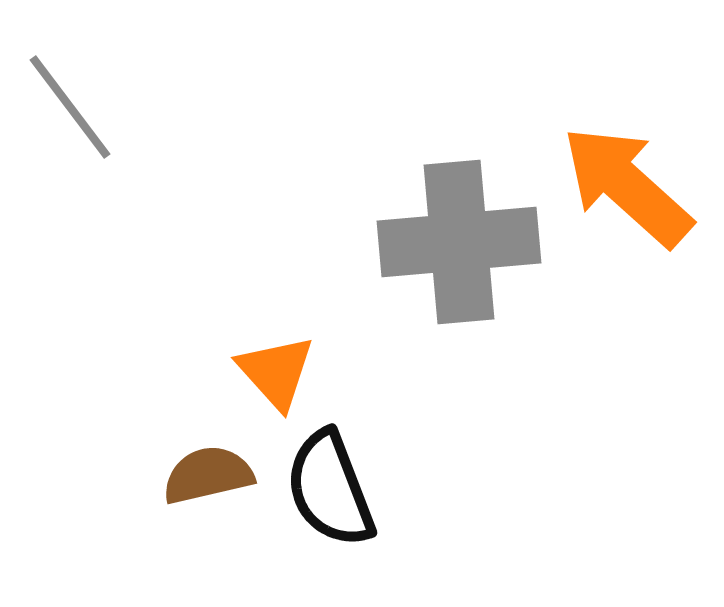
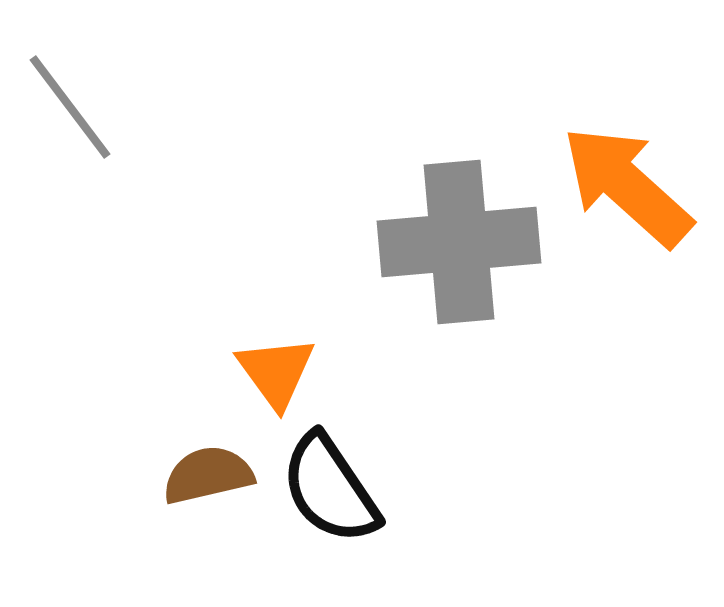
orange triangle: rotated 6 degrees clockwise
black semicircle: rotated 13 degrees counterclockwise
